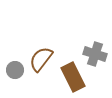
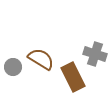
brown semicircle: rotated 84 degrees clockwise
gray circle: moved 2 px left, 3 px up
